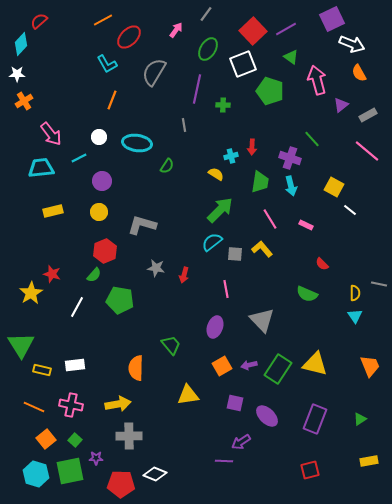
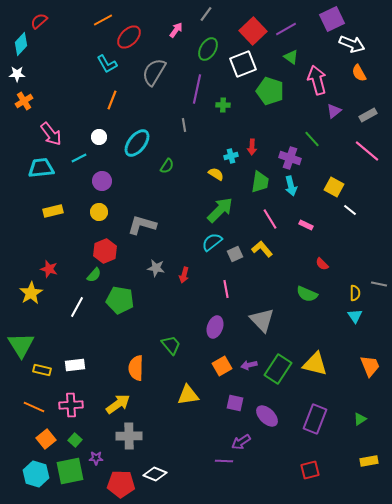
purple triangle at (341, 105): moved 7 px left, 6 px down
cyan ellipse at (137, 143): rotated 60 degrees counterclockwise
gray square at (235, 254): rotated 28 degrees counterclockwise
red star at (52, 274): moved 3 px left, 5 px up
yellow arrow at (118, 404): rotated 25 degrees counterclockwise
pink cross at (71, 405): rotated 15 degrees counterclockwise
